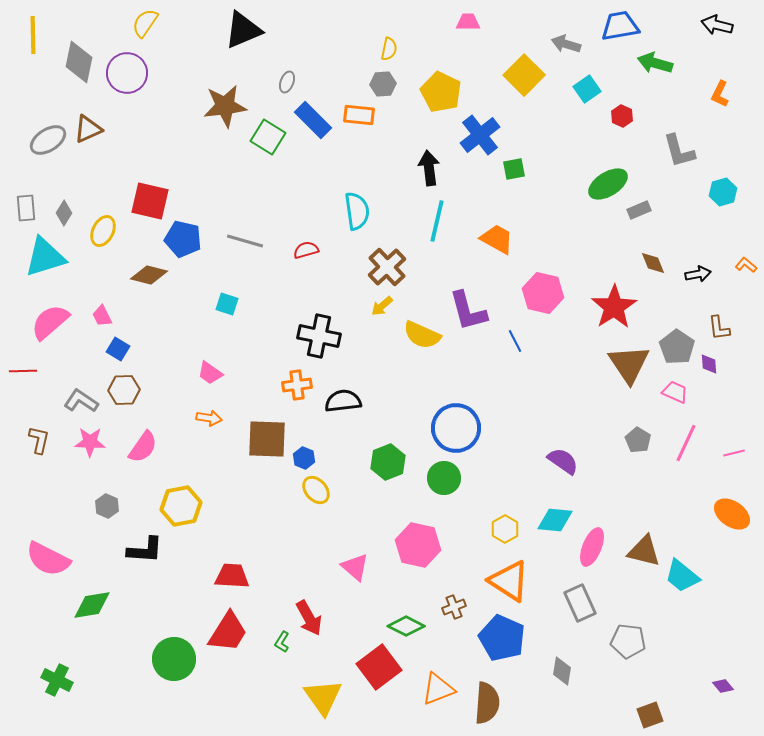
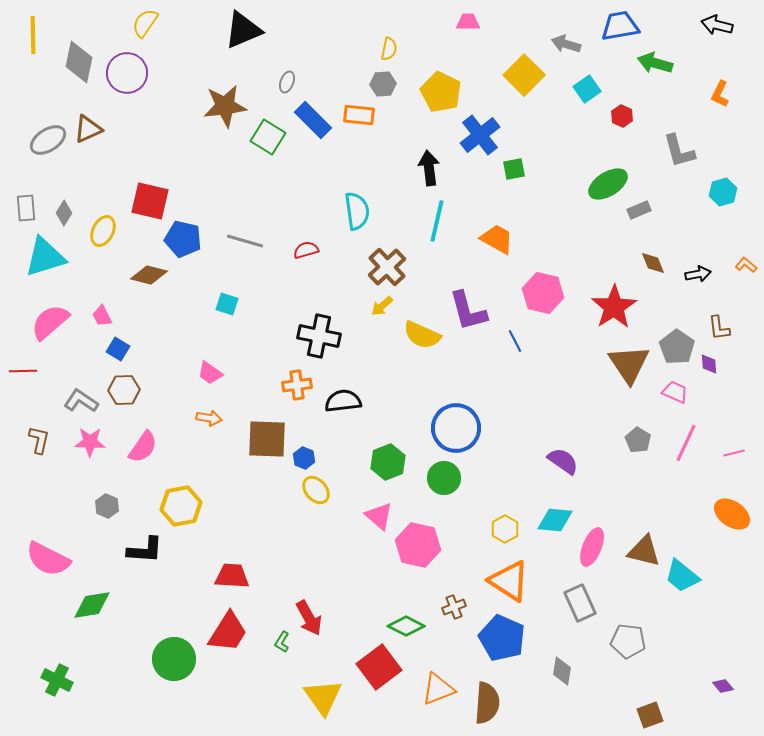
pink triangle at (355, 567): moved 24 px right, 51 px up
